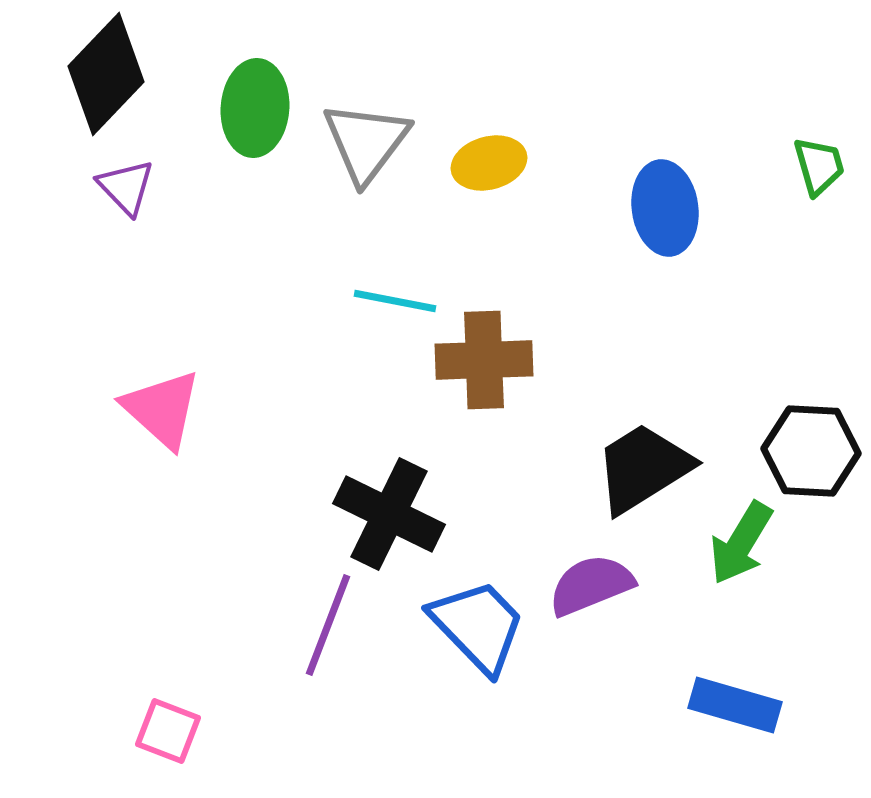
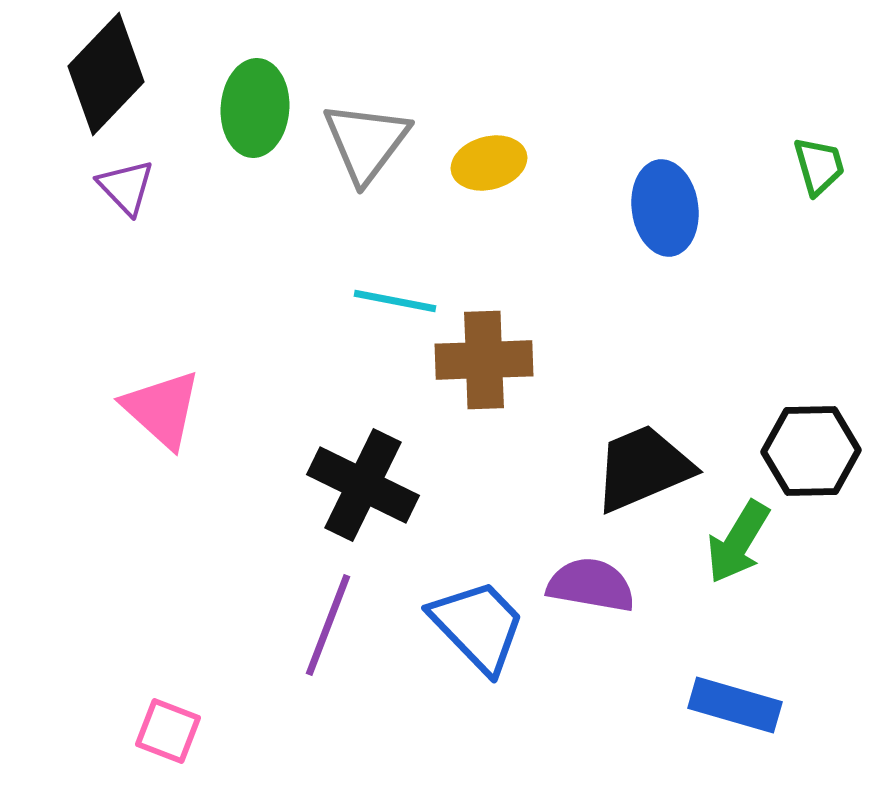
black hexagon: rotated 4 degrees counterclockwise
black trapezoid: rotated 9 degrees clockwise
black cross: moved 26 px left, 29 px up
green arrow: moved 3 px left, 1 px up
purple semicircle: rotated 32 degrees clockwise
